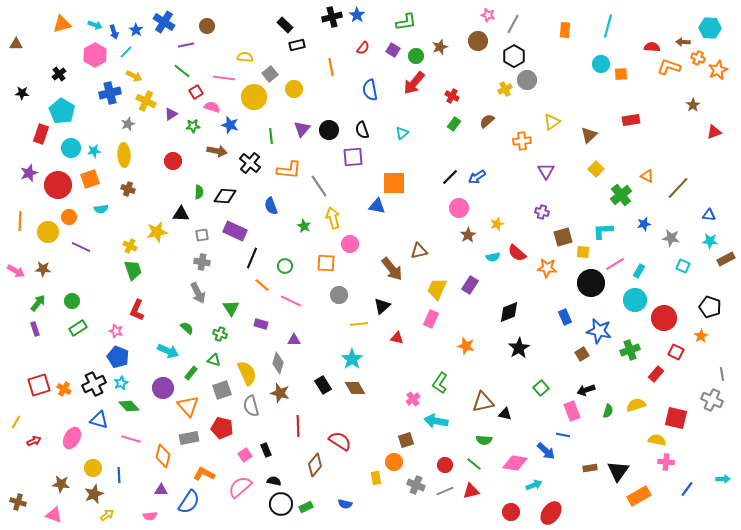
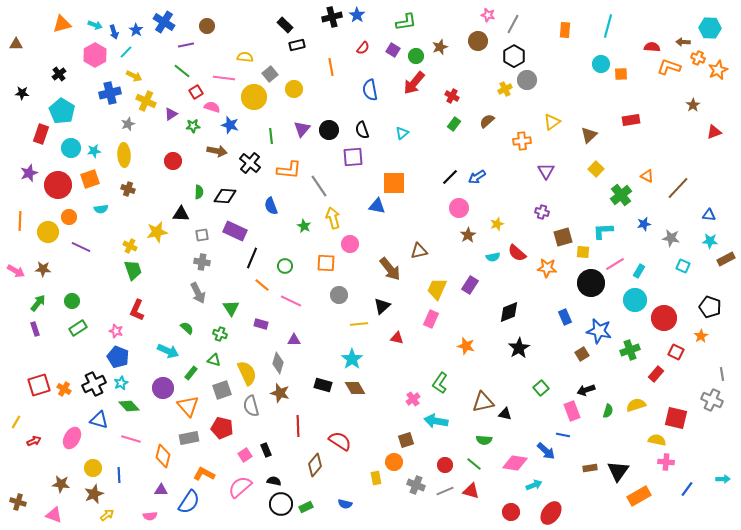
brown arrow at (392, 269): moved 2 px left
black rectangle at (323, 385): rotated 42 degrees counterclockwise
red triangle at (471, 491): rotated 30 degrees clockwise
